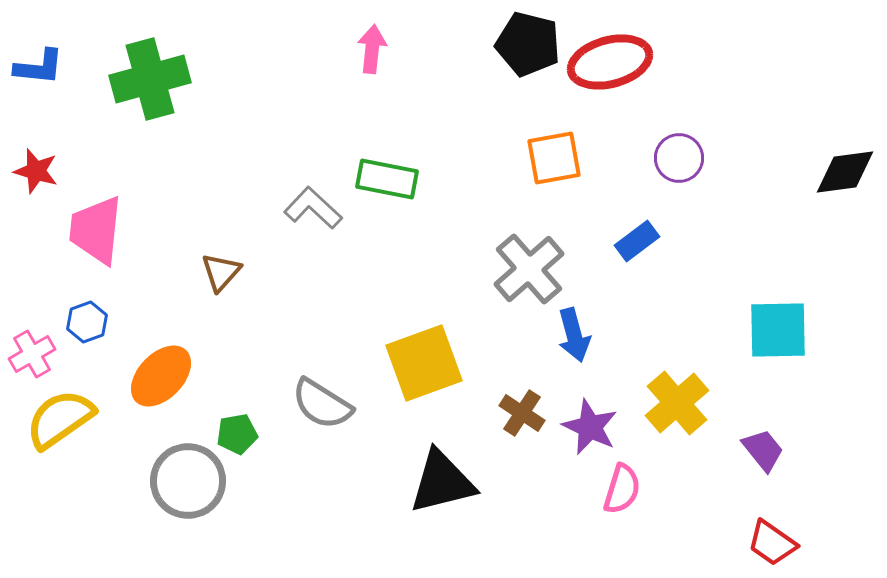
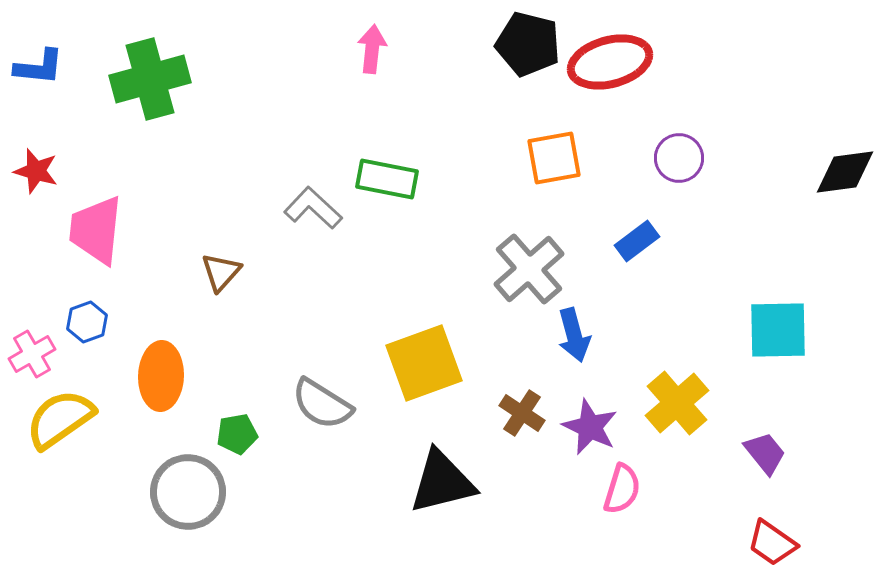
orange ellipse: rotated 42 degrees counterclockwise
purple trapezoid: moved 2 px right, 3 px down
gray circle: moved 11 px down
